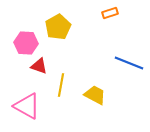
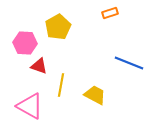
pink hexagon: moved 1 px left
pink triangle: moved 3 px right
